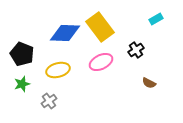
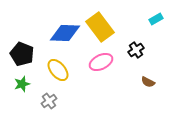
yellow ellipse: rotated 65 degrees clockwise
brown semicircle: moved 1 px left, 1 px up
